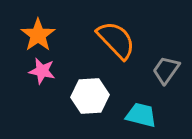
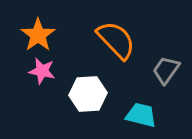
white hexagon: moved 2 px left, 2 px up
